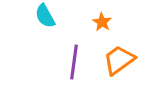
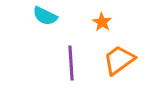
cyan semicircle: rotated 35 degrees counterclockwise
purple line: moved 3 px left, 1 px down; rotated 12 degrees counterclockwise
